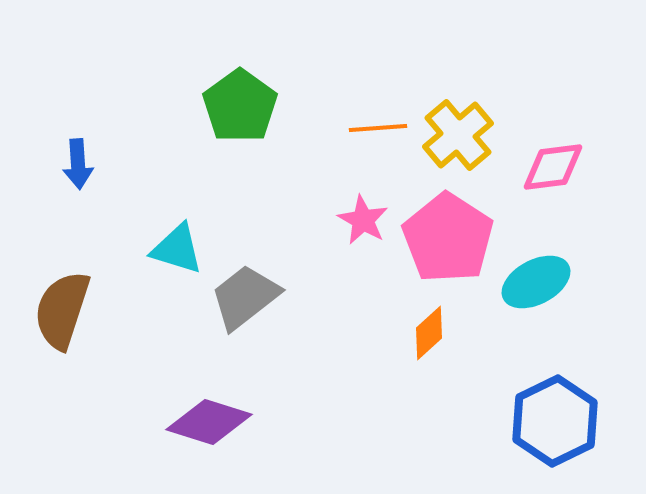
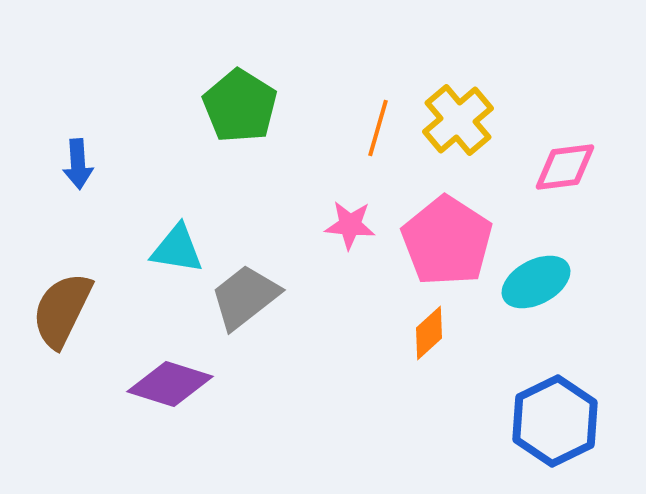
green pentagon: rotated 4 degrees counterclockwise
orange line: rotated 70 degrees counterclockwise
yellow cross: moved 15 px up
pink diamond: moved 12 px right
pink star: moved 13 px left, 5 px down; rotated 24 degrees counterclockwise
pink pentagon: moved 1 px left, 3 px down
cyan triangle: rotated 8 degrees counterclockwise
brown semicircle: rotated 8 degrees clockwise
purple diamond: moved 39 px left, 38 px up
